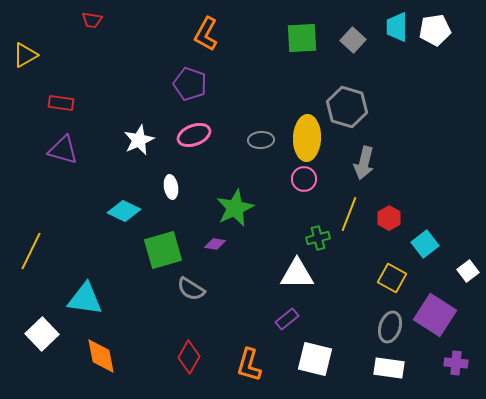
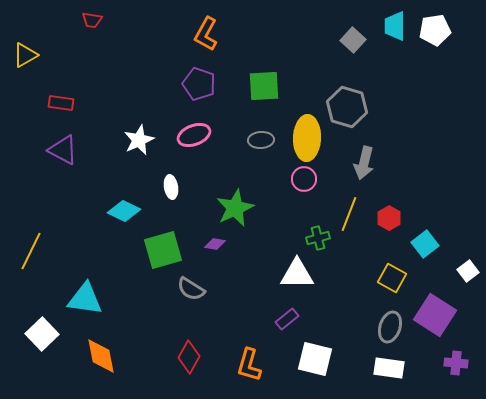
cyan trapezoid at (397, 27): moved 2 px left, 1 px up
green square at (302, 38): moved 38 px left, 48 px down
purple pentagon at (190, 84): moved 9 px right
purple triangle at (63, 150): rotated 12 degrees clockwise
